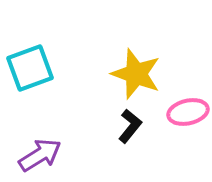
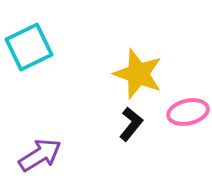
cyan square: moved 1 px left, 21 px up; rotated 6 degrees counterclockwise
yellow star: moved 2 px right
black L-shape: moved 1 px right, 2 px up
